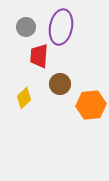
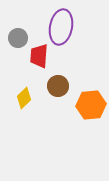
gray circle: moved 8 px left, 11 px down
brown circle: moved 2 px left, 2 px down
